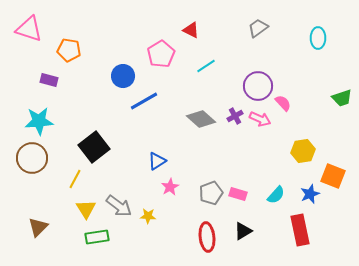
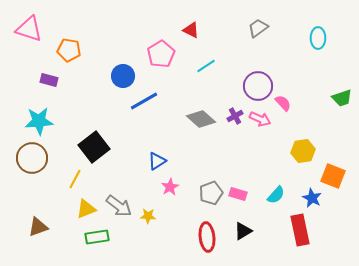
blue star: moved 2 px right, 4 px down; rotated 24 degrees counterclockwise
yellow triangle: rotated 40 degrees clockwise
brown triangle: rotated 25 degrees clockwise
